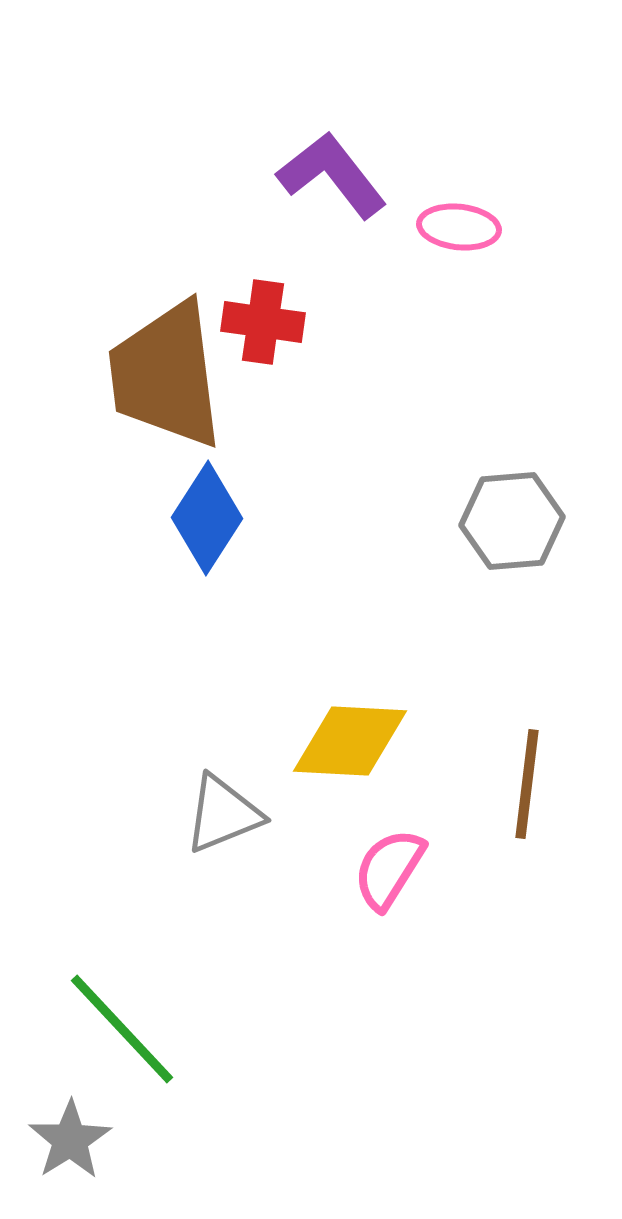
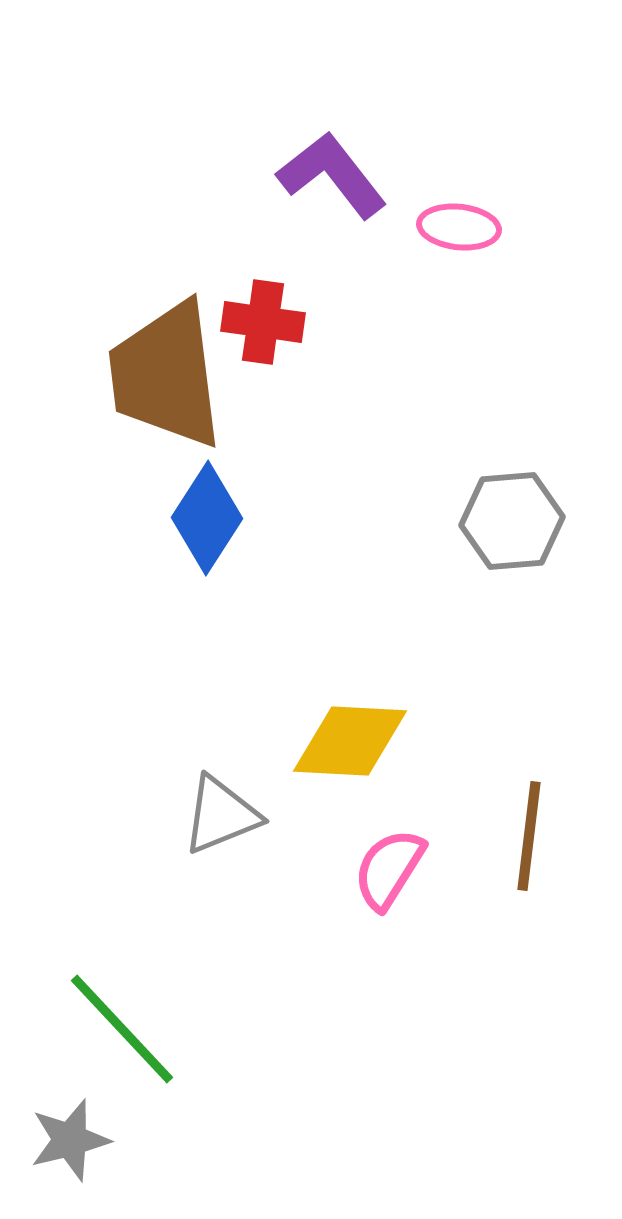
brown line: moved 2 px right, 52 px down
gray triangle: moved 2 px left, 1 px down
gray star: rotated 18 degrees clockwise
